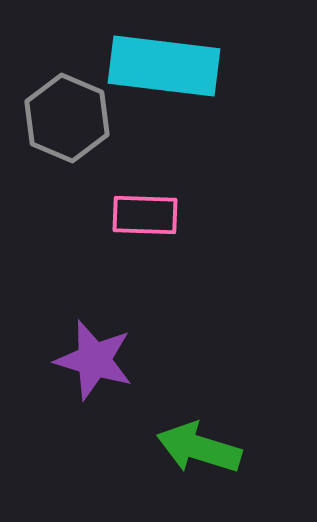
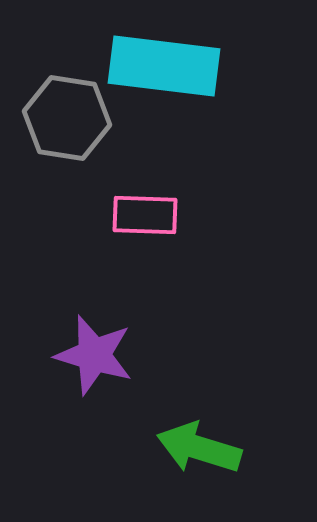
gray hexagon: rotated 14 degrees counterclockwise
purple star: moved 5 px up
